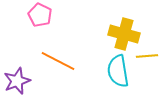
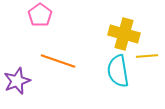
pink pentagon: rotated 10 degrees clockwise
orange line: rotated 8 degrees counterclockwise
